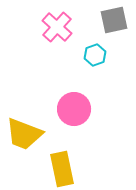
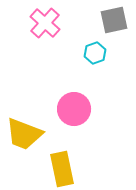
pink cross: moved 12 px left, 4 px up
cyan hexagon: moved 2 px up
